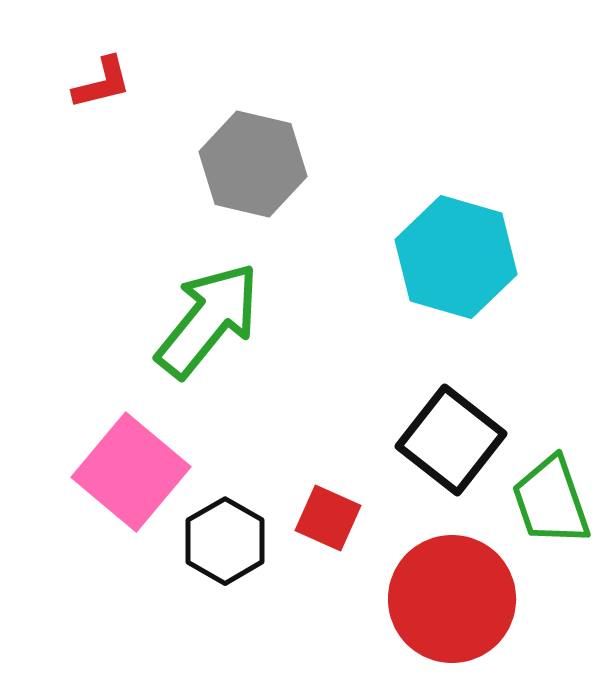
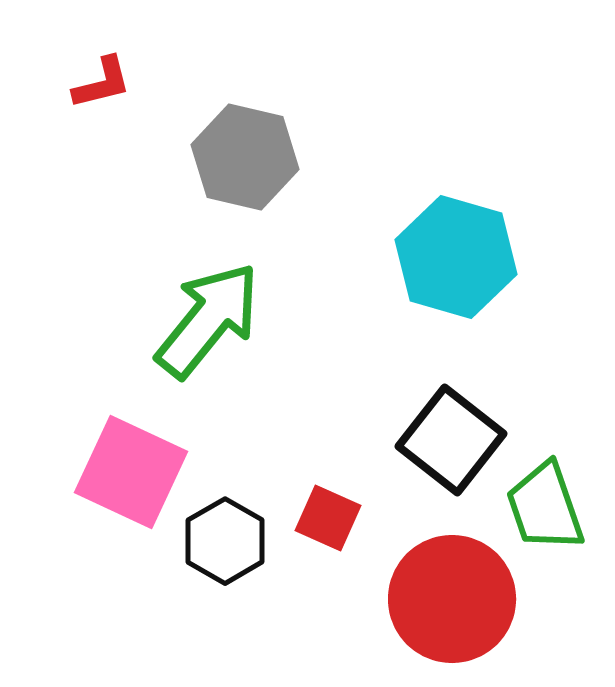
gray hexagon: moved 8 px left, 7 px up
pink square: rotated 15 degrees counterclockwise
green trapezoid: moved 6 px left, 6 px down
